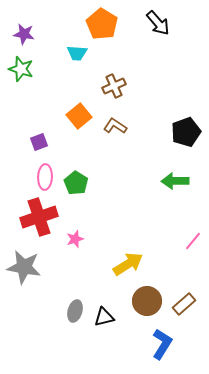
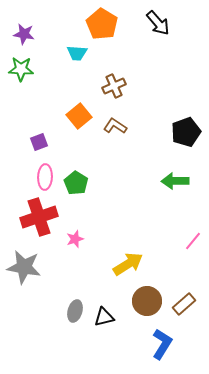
green star: rotated 15 degrees counterclockwise
